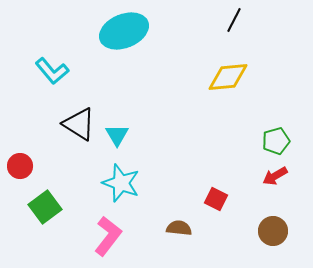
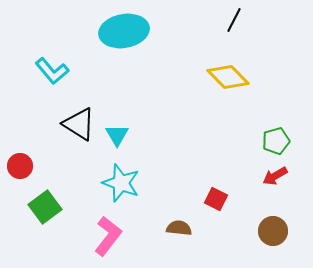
cyan ellipse: rotated 12 degrees clockwise
yellow diamond: rotated 51 degrees clockwise
